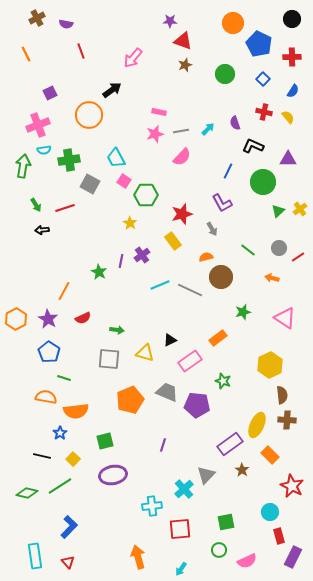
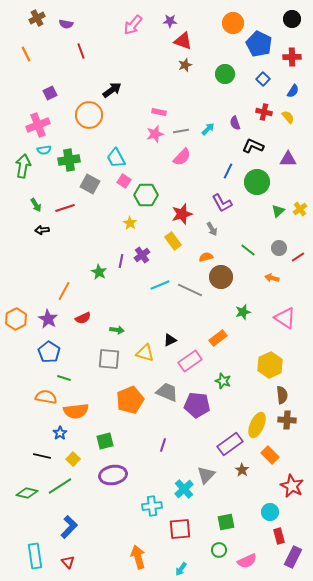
pink arrow at (133, 58): moved 33 px up
green circle at (263, 182): moved 6 px left
